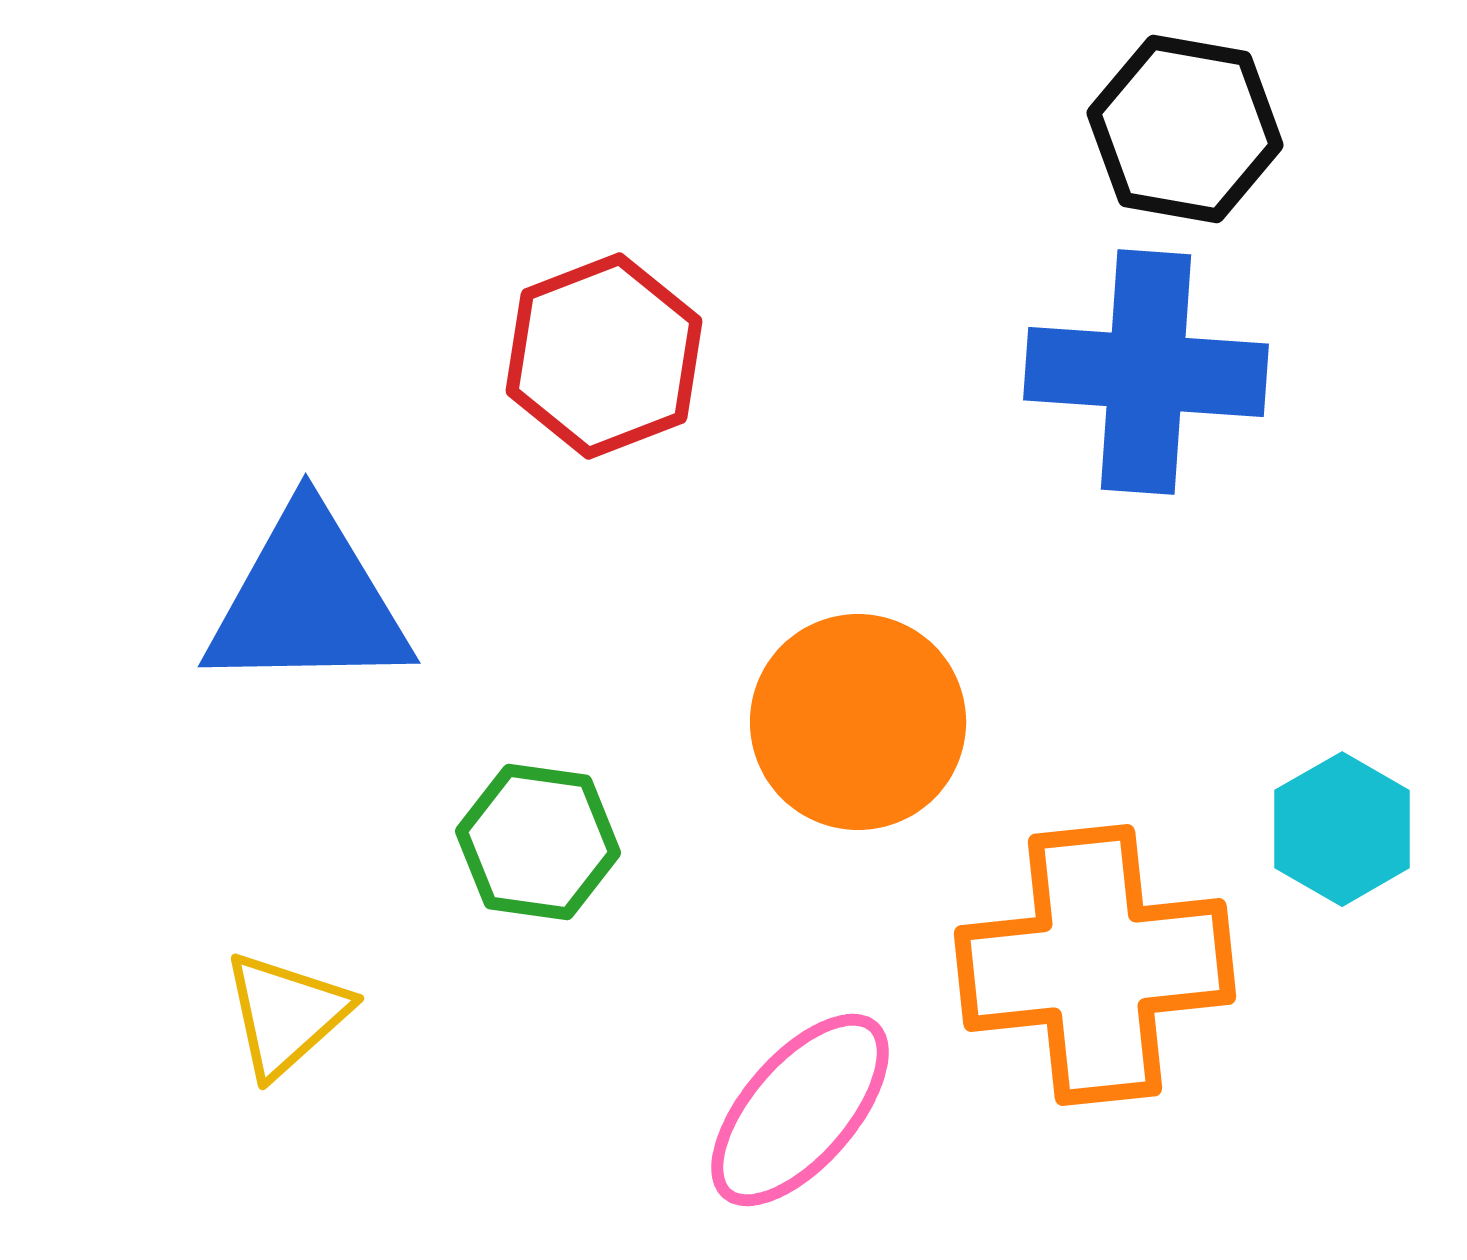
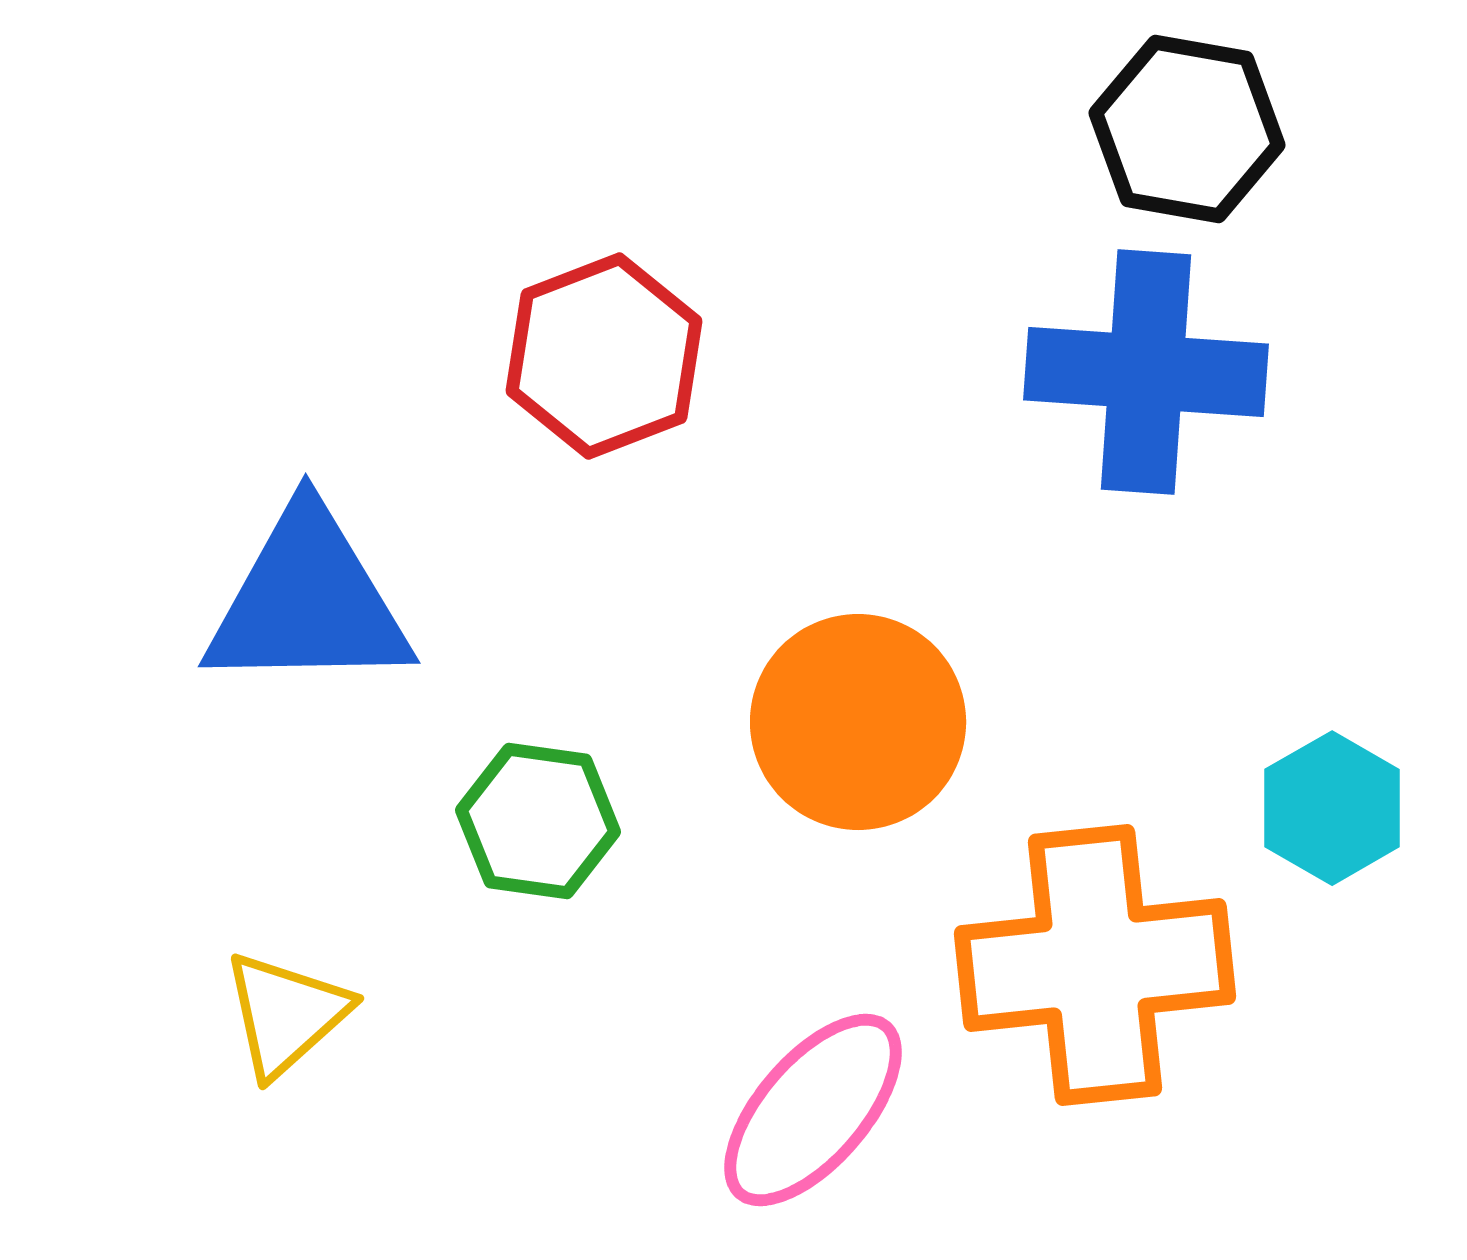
black hexagon: moved 2 px right
cyan hexagon: moved 10 px left, 21 px up
green hexagon: moved 21 px up
pink ellipse: moved 13 px right
